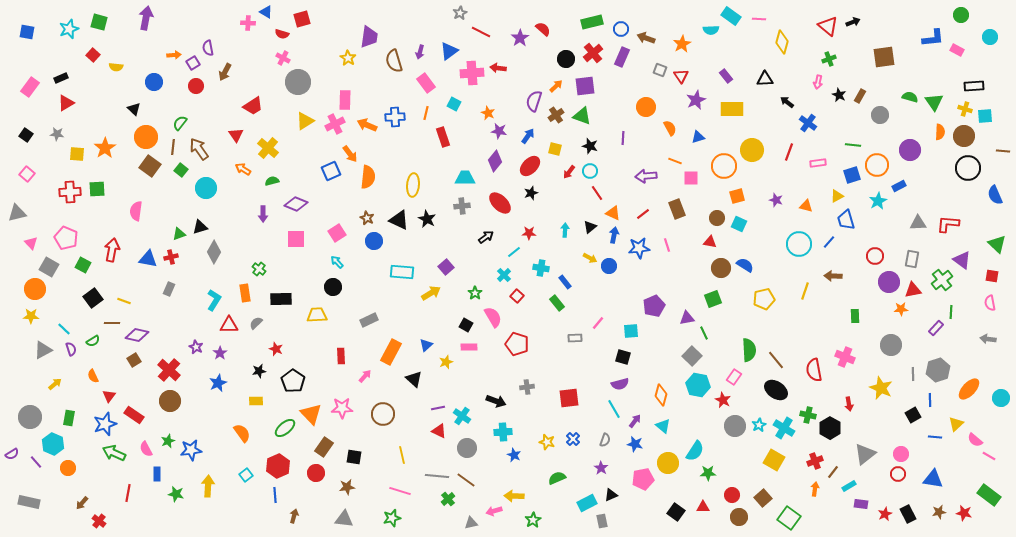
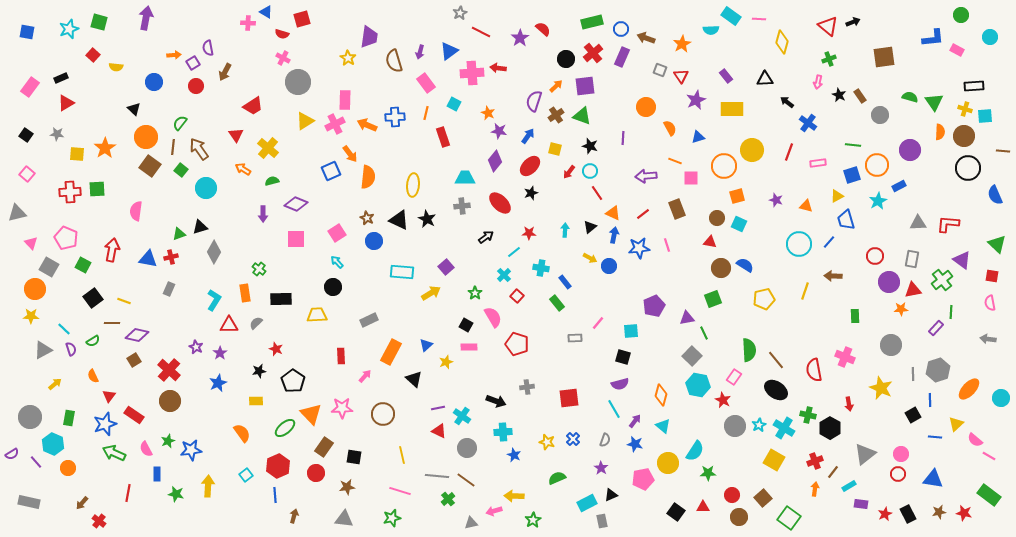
brown rectangle at (860, 96): rotated 64 degrees counterclockwise
